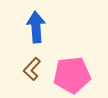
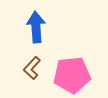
brown L-shape: moved 1 px up
